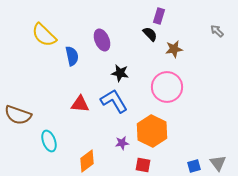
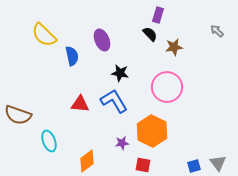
purple rectangle: moved 1 px left, 1 px up
brown star: moved 2 px up
